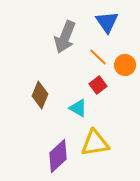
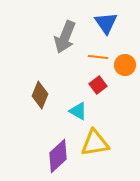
blue triangle: moved 1 px left, 1 px down
orange line: rotated 36 degrees counterclockwise
cyan triangle: moved 3 px down
